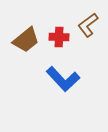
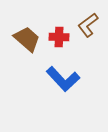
brown trapezoid: moved 1 px right, 1 px up; rotated 100 degrees counterclockwise
